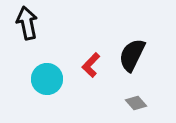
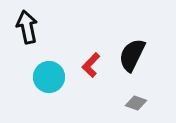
black arrow: moved 4 px down
cyan circle: moved 2 px right, 2 px up
gray diamond: rotated 30 degrees counterclockwise
